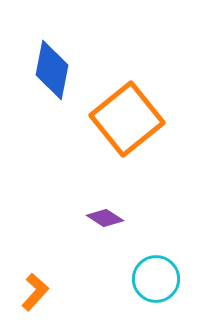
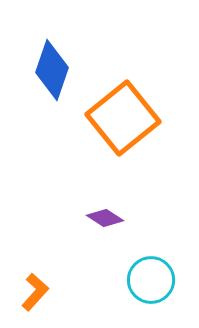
blue diamond: rotated 8 degrees clockwise
orange square: moved 4 px left, 1 px up
cyan circle: moved 5 px left, 1 px down
